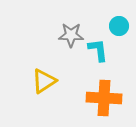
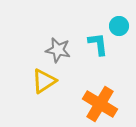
gray star: moved 13 px left, 15 px down; rotated 10 degrees clockwise
cyan L-shape: moved 6 px up
orange cross: moved 4 px left, 6 px down; rotated 28 degrees clockwise
